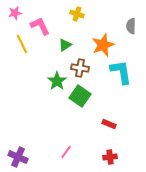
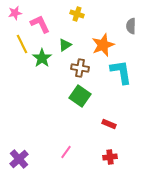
pink L-shape: moved 2 px up
green star: moved 15 px left, 23 px up
purple cross: moved 1 px right, 2 px down; rotated 24 degrees clockwise
